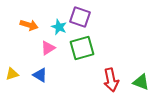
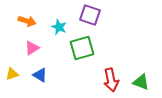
purple square: moved 10 px right, 2 px up
orange arrow: moved 2 px left, 4 px up
pink triangle: moved 16 px left
